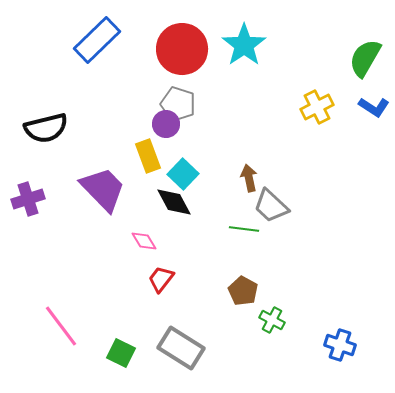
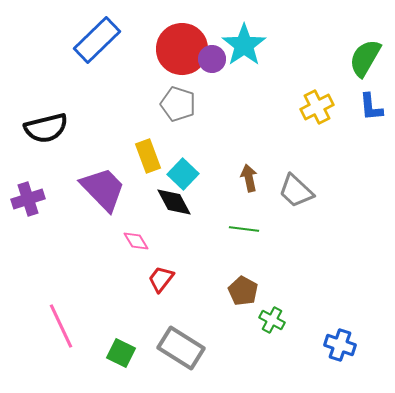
blue L-shape: moved 3 px left; rotated 52 degrees clockwise
purple circle: moved 46 px right, 65 px up
gray trapezoid: moved 25 px right, 15 px up
pink diamond: moved 8 px left
pink line: rotated 12 degrees clockwise
